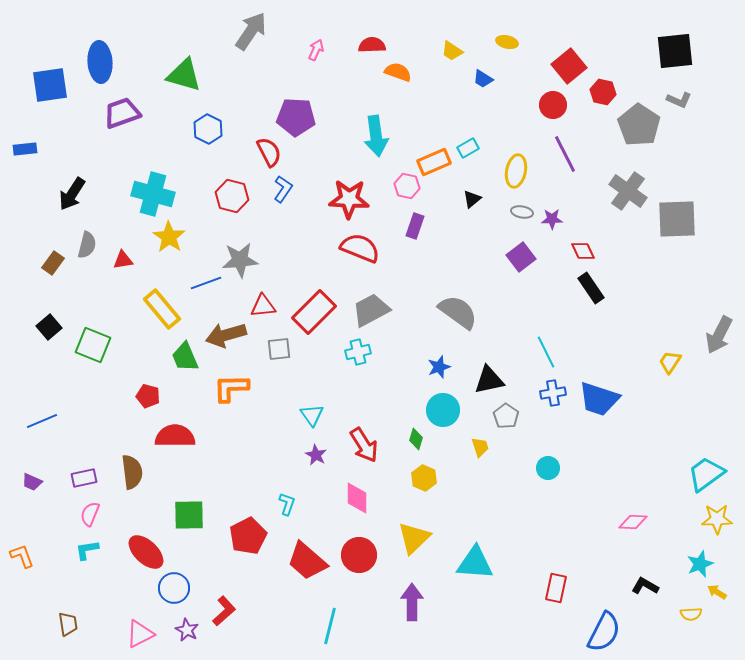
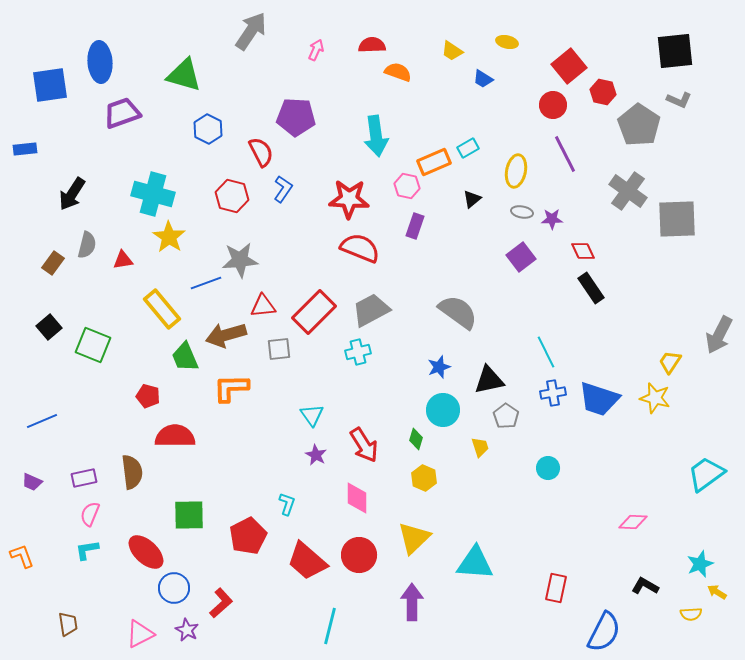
red semicircle at (269, 152): moved 8 px left
yellow star at (717, 519): moved 62 px left, 121 px up; rotated 16 degrees clockwise
red L-shape at (224, 611): moved 3 px left, 8 px up
